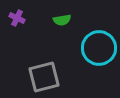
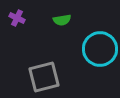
cyan circle: moved 1 px right, 1 px down
